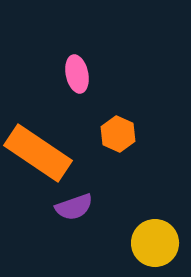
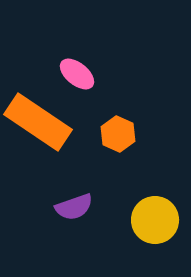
pink ellipse: rotated 39 degrees counterclockwise
orange rectangle: moved 31 px up
yellow circle: moved 23 px up
